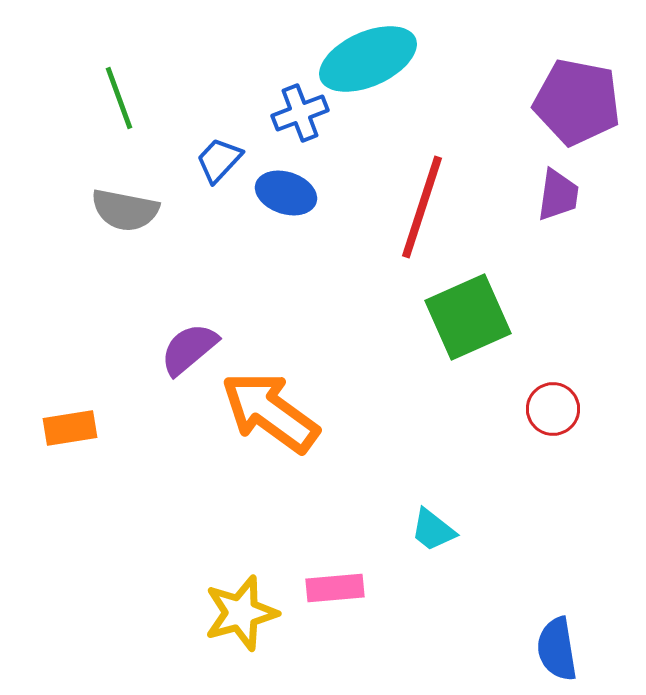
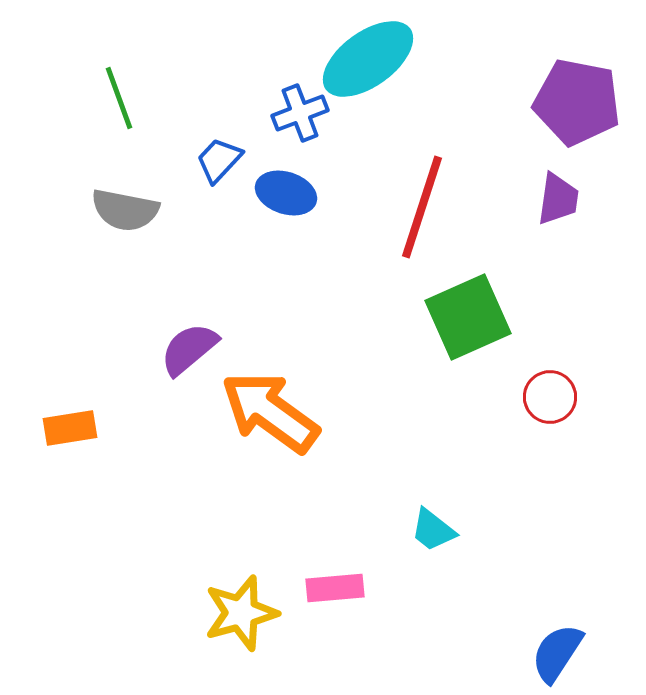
cyan ellipse: rotated 12 degrees counterclockwise
purple trapezoid: moved 4 px down
red circle: moved 3 px left, 12 px up
blue semicircle: moved 4 px down; rotated 42 degrees clockwise
